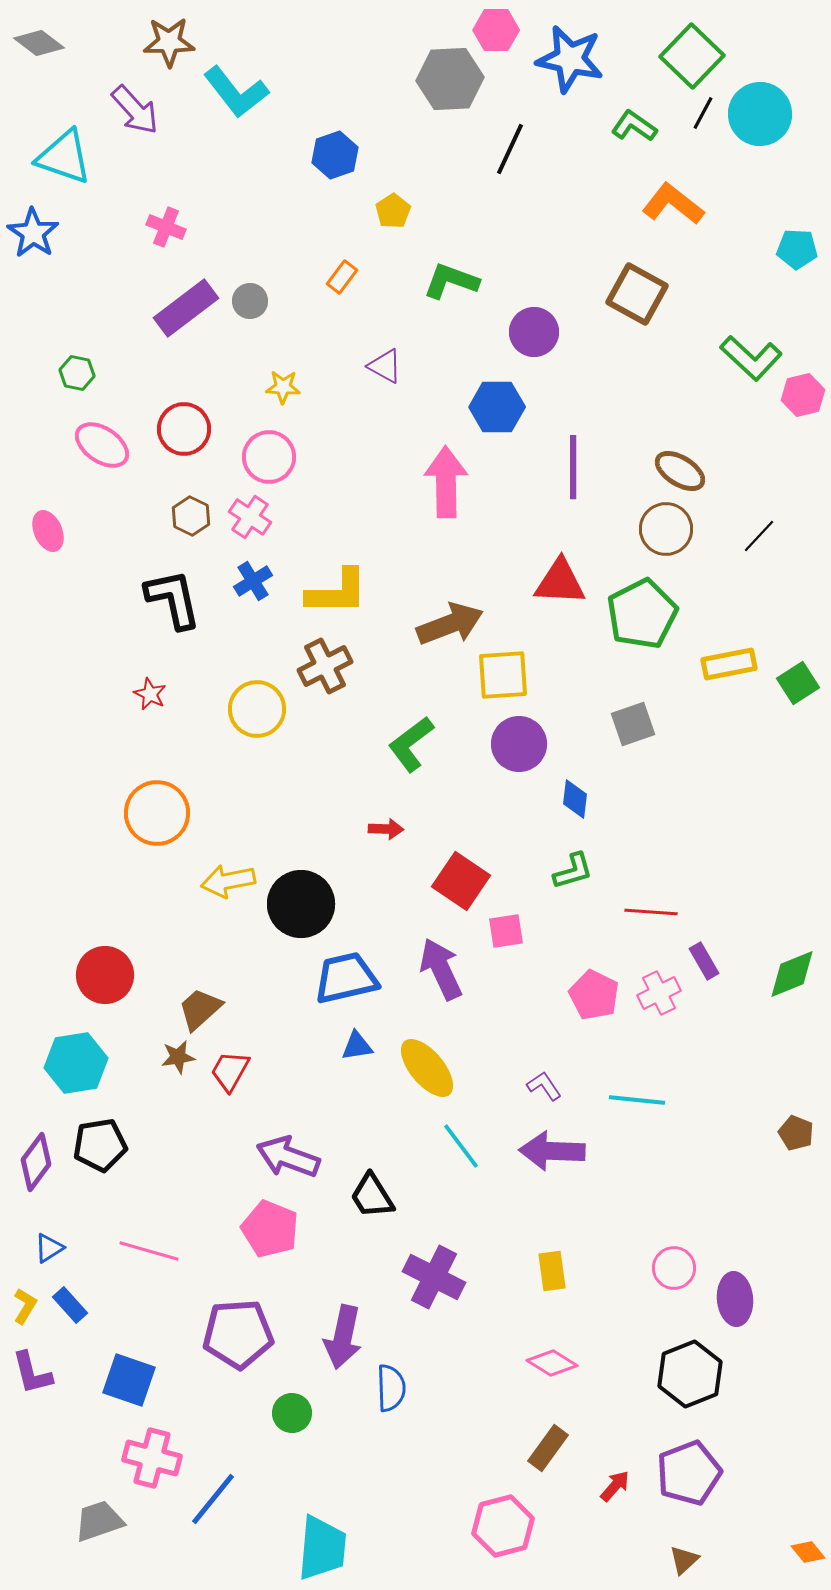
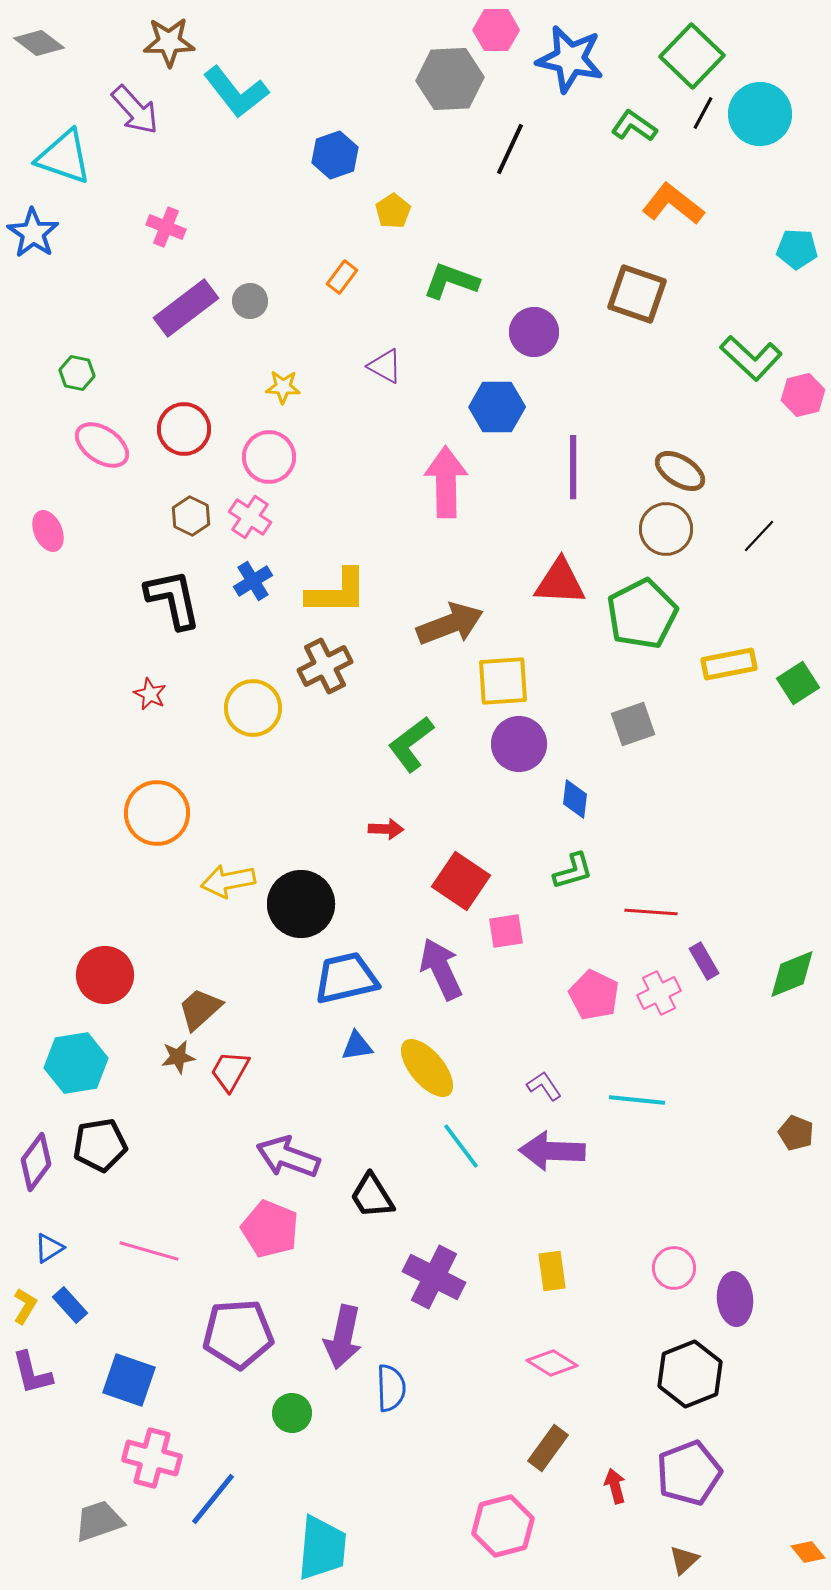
brown square at (637, 294): rotated 10 degrees counterclockwise
yellow square at (503, 675): moved 6 px down
yellow circle at (257, 709): moved 4 px left, 1 px up
red arrow at (615, 1486): rotated 56 degrees counterclockwise
